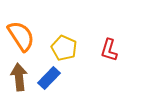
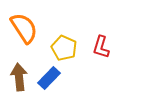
orange semicircle: moved 3 px right, 8 px up
red L-shape: moved 8 px left, 3 px up
